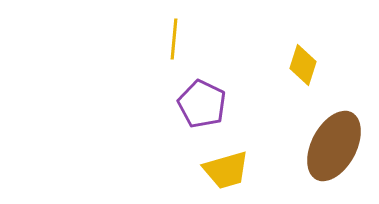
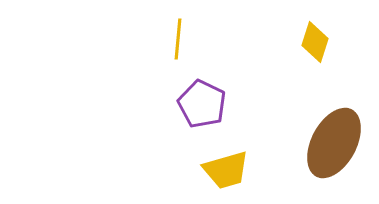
yellow line: moved 4 px right
yellow diamond: moved 12 px right, 23 px up
brown ellipse: moved 3 px up
